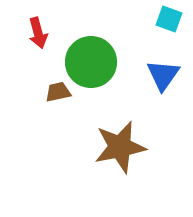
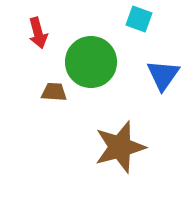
cyan square: moved 30 px left
brown trapezoid: moved 4 px left; rotated 16 degrees clockwise
brown star: rotated 4 degrees counterclockwise
